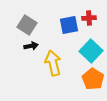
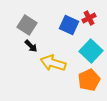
red cross: rotated 24 degrees counterclockwise
blue square: rotated 36 degrees clockwise
black arrow: rotated 56 degrees clockwise
yellow arrow: rotated 60 degrees counterclockwise
orange pentagon: moved 4 px left, 1 px down; rotated 15 degrees clockwise
